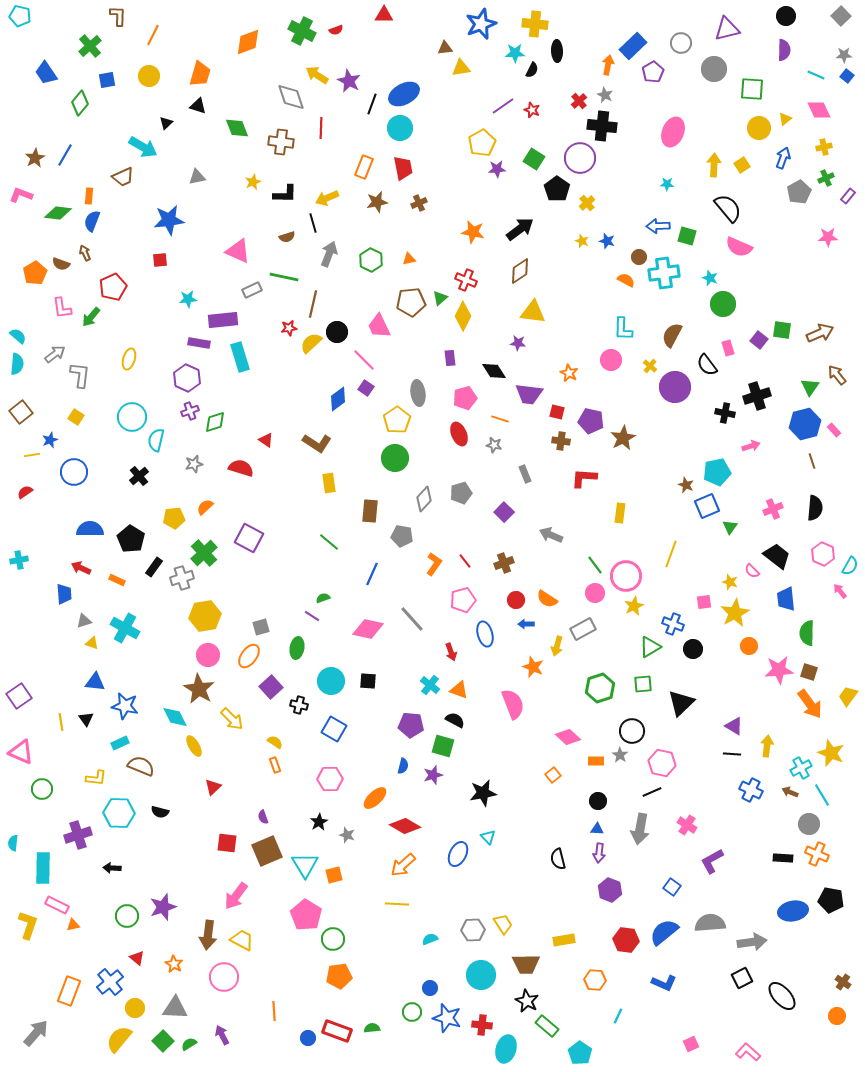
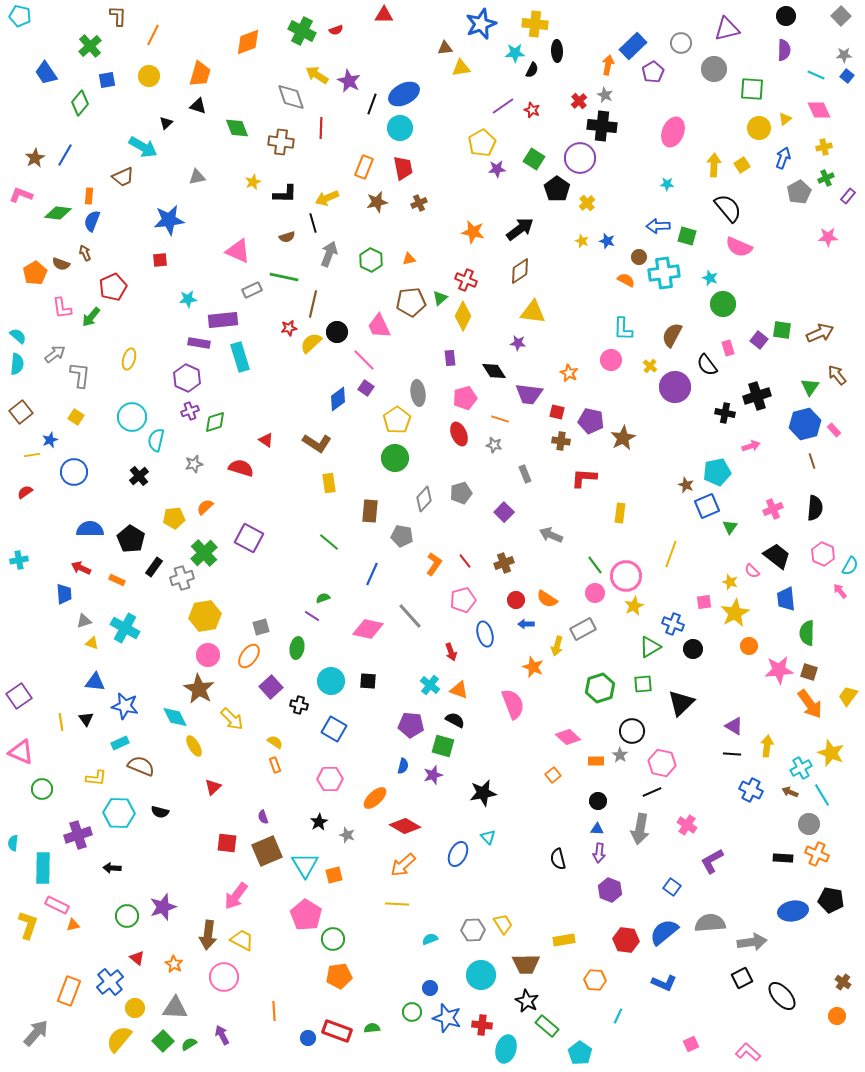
gray line at (412, 619): moved 2 px left, 3 px up
